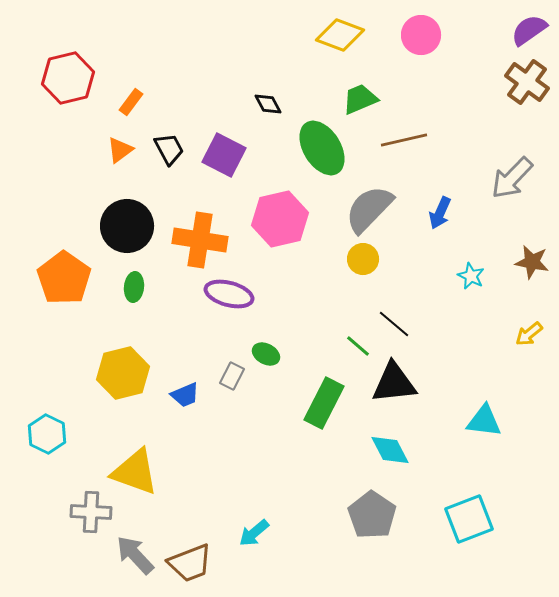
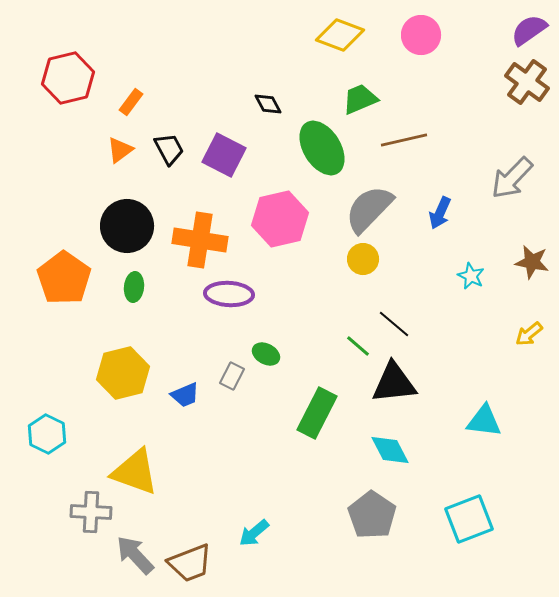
purple ellipse at (229, 294): rotated 12 degrees counterclockwise
green rectangle at (324, 403): moved 7 px left, 10 px down
